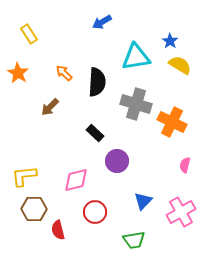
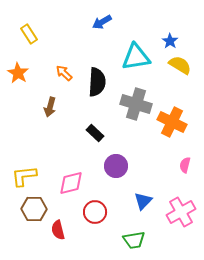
brown arrow: rotated 30 degrees counterclockwise
purple circle: moved 1 px left, 5 px down
pink diamond: moved 5 px left, 3 px down
